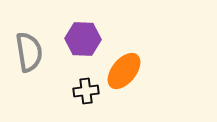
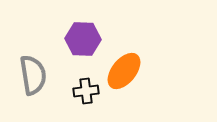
gray semicircle: moved 4 px right, 23 px down
